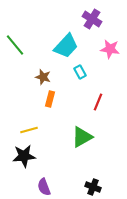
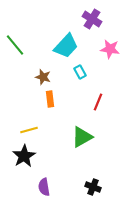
orange rectangle: rotated 21 degrees counterclockwise
black star: rotated 25 degrees counterclockwise
purple semicircle: rotated 12 degrees clockwise
